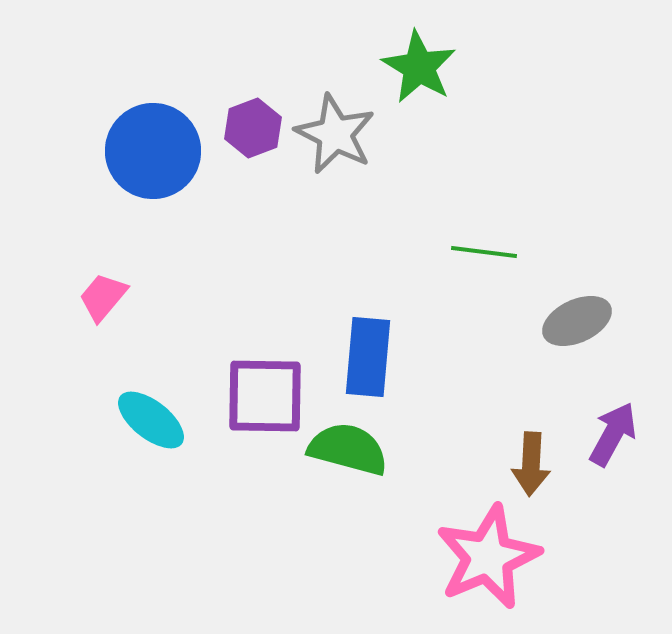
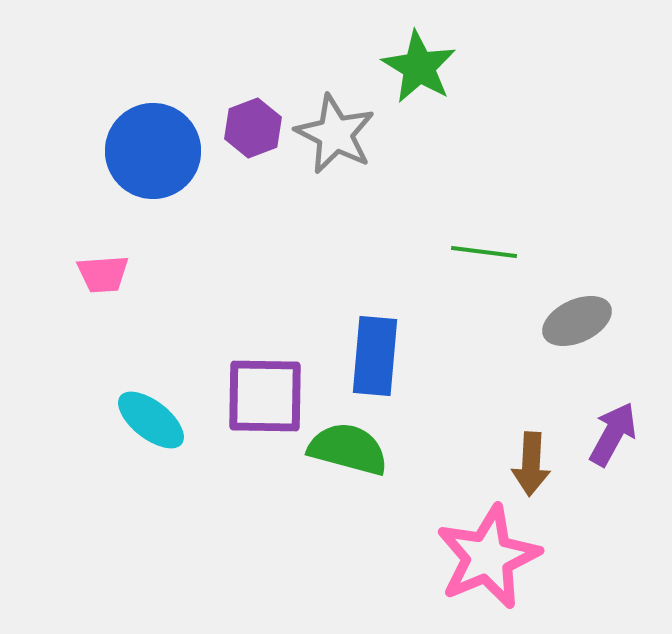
pink trapezoid: moved 23 px up; rotated 134 degrees counterclockwise
blue rectangle: moved 7 px right, 1 px up
